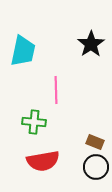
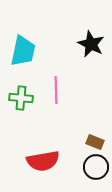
black star: rotated 12 degrees counterclockwise
green cross: moved 13 px left, 24 px up
